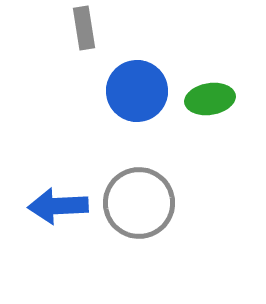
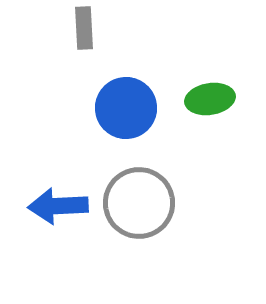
gray rectangle: rotated 6 degrees clockwise
blue circle: moved 11 px left, 17 px down
